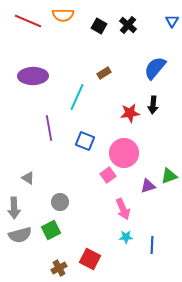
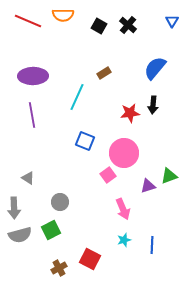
purple line: moved 17 px left, 13 px up
cyan star: moved 2 px left, 3 px down; rotated 16 degrees counterclockwise
